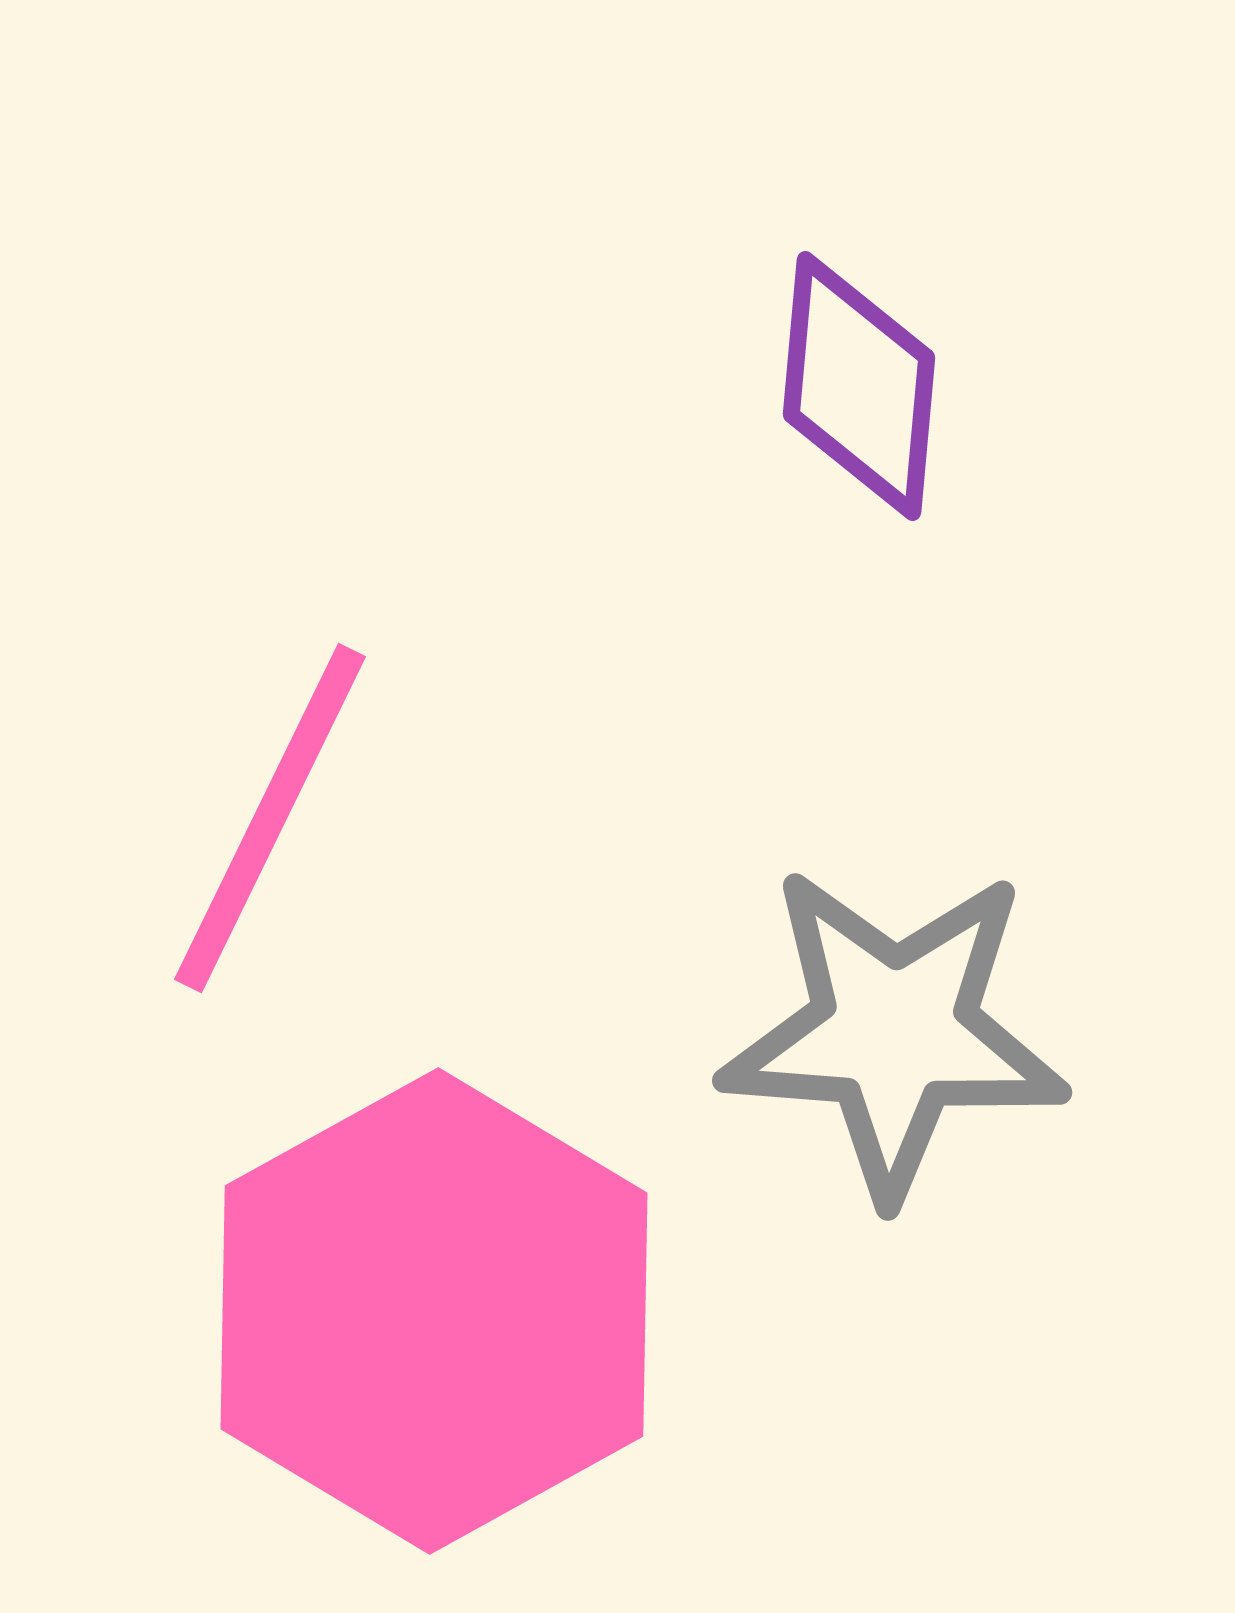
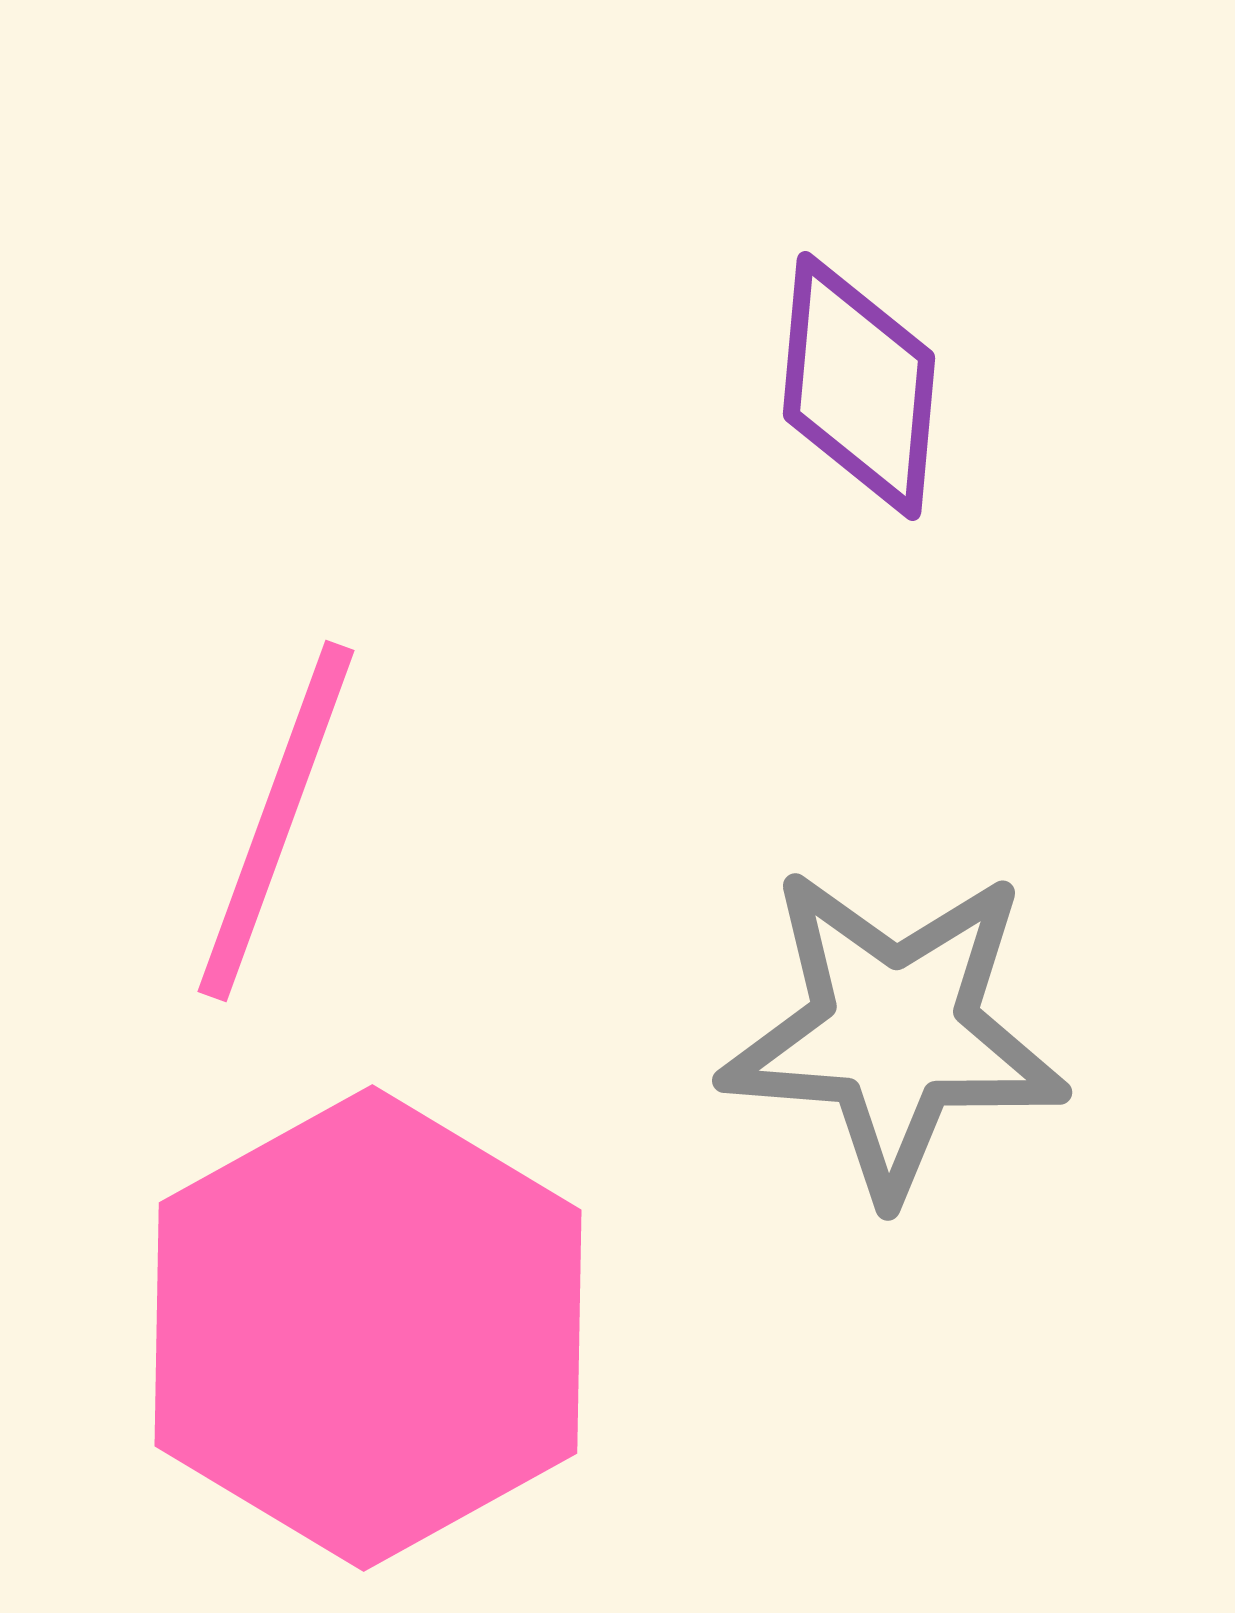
pink line: moved 6 px right, 3 px down; rotated 6 degrees counterclockwise
pink hexagon: moved 66 px left, 17 px down
